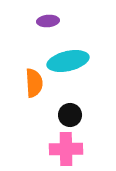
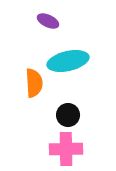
purple ellipse: rotated 30 degrees clockwise
black circle: moved 2 px left
